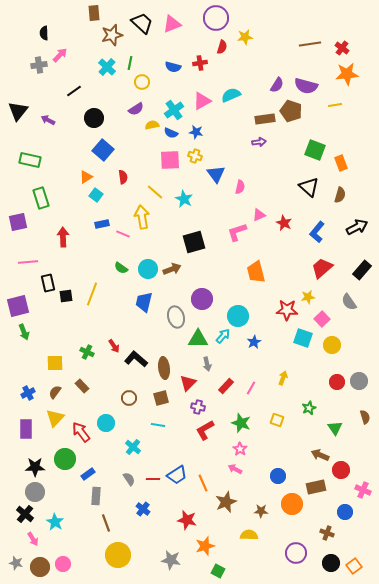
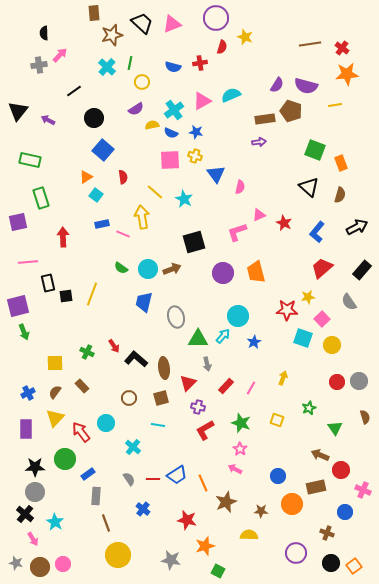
yellow star at (245, 37): rotated 28 degrees clockwise
purple circle at (202, 299): moved 21 px right, 26 px up
